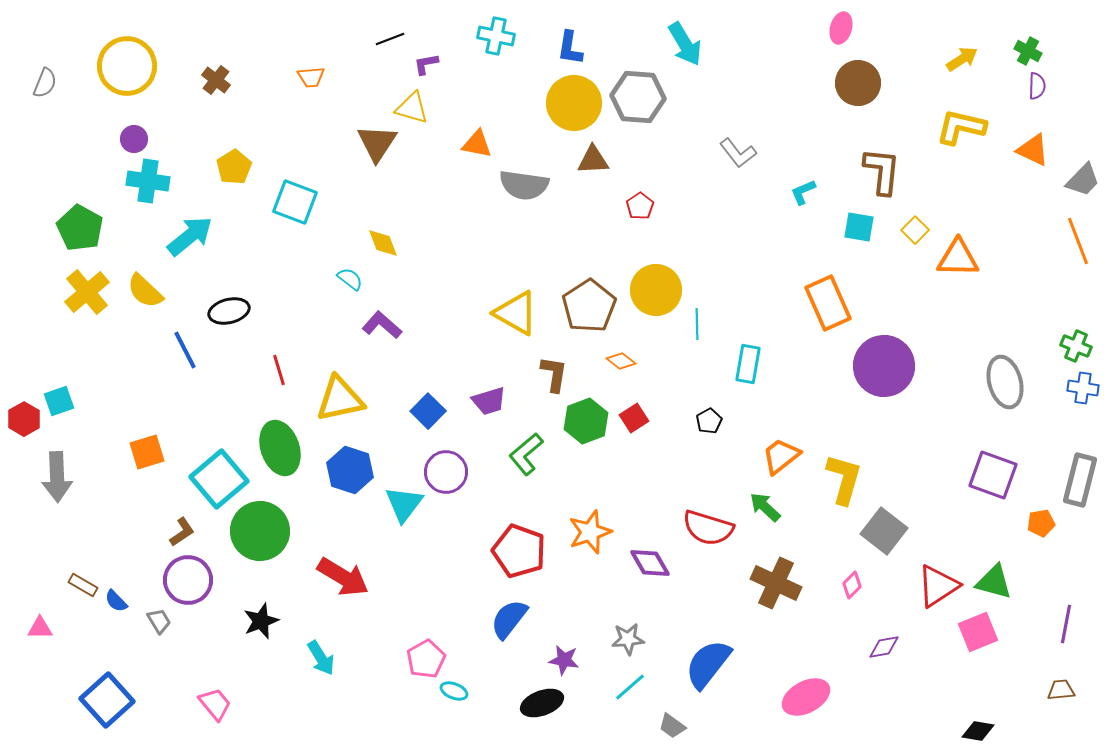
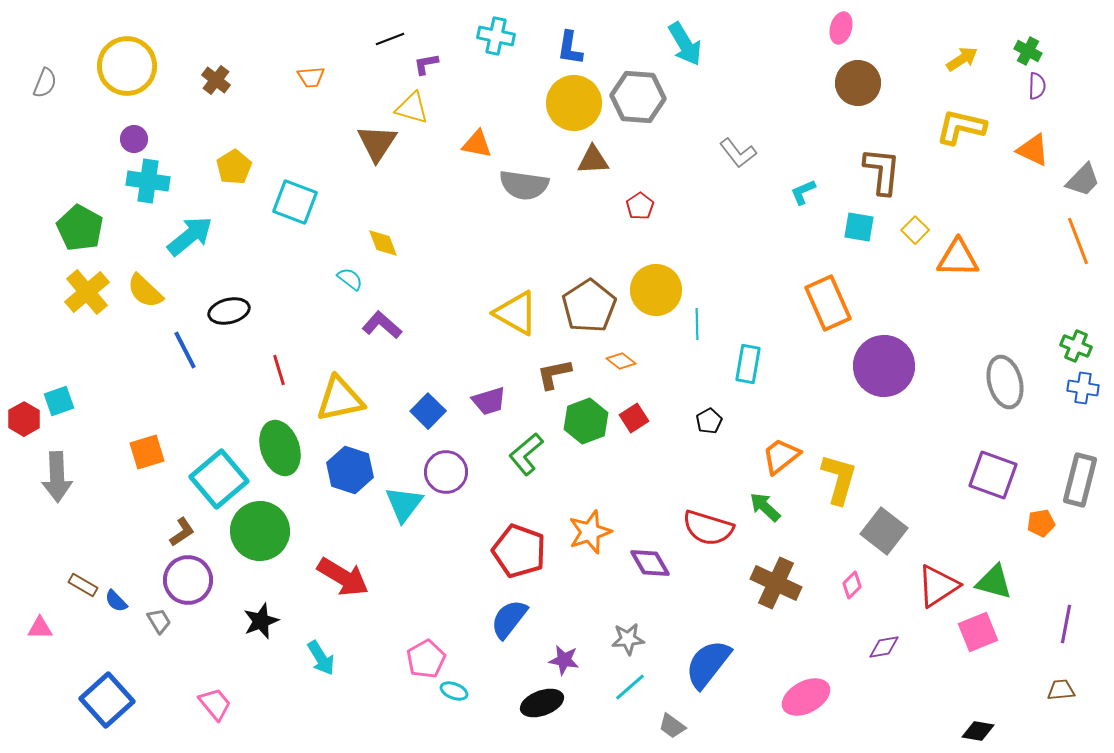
brown L-shape at (554, 374): rotated 111 degrees counterclockwise
yellow L-shape at (844, 479): moved 5 px left
